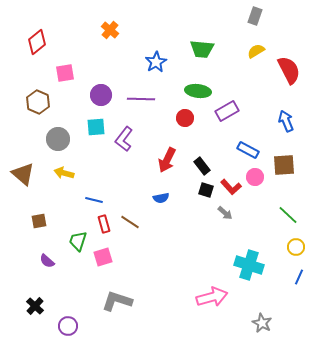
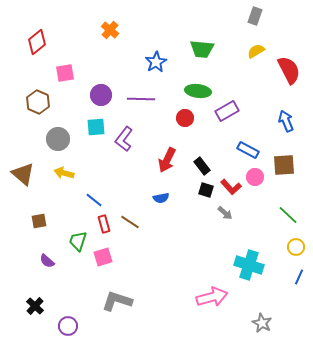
blue line at (94, 200): rotated 24 degrees clockwise
